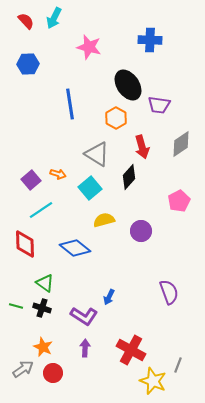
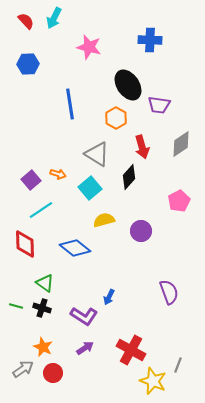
purple arrow: rotated 54 degrees clockwise
